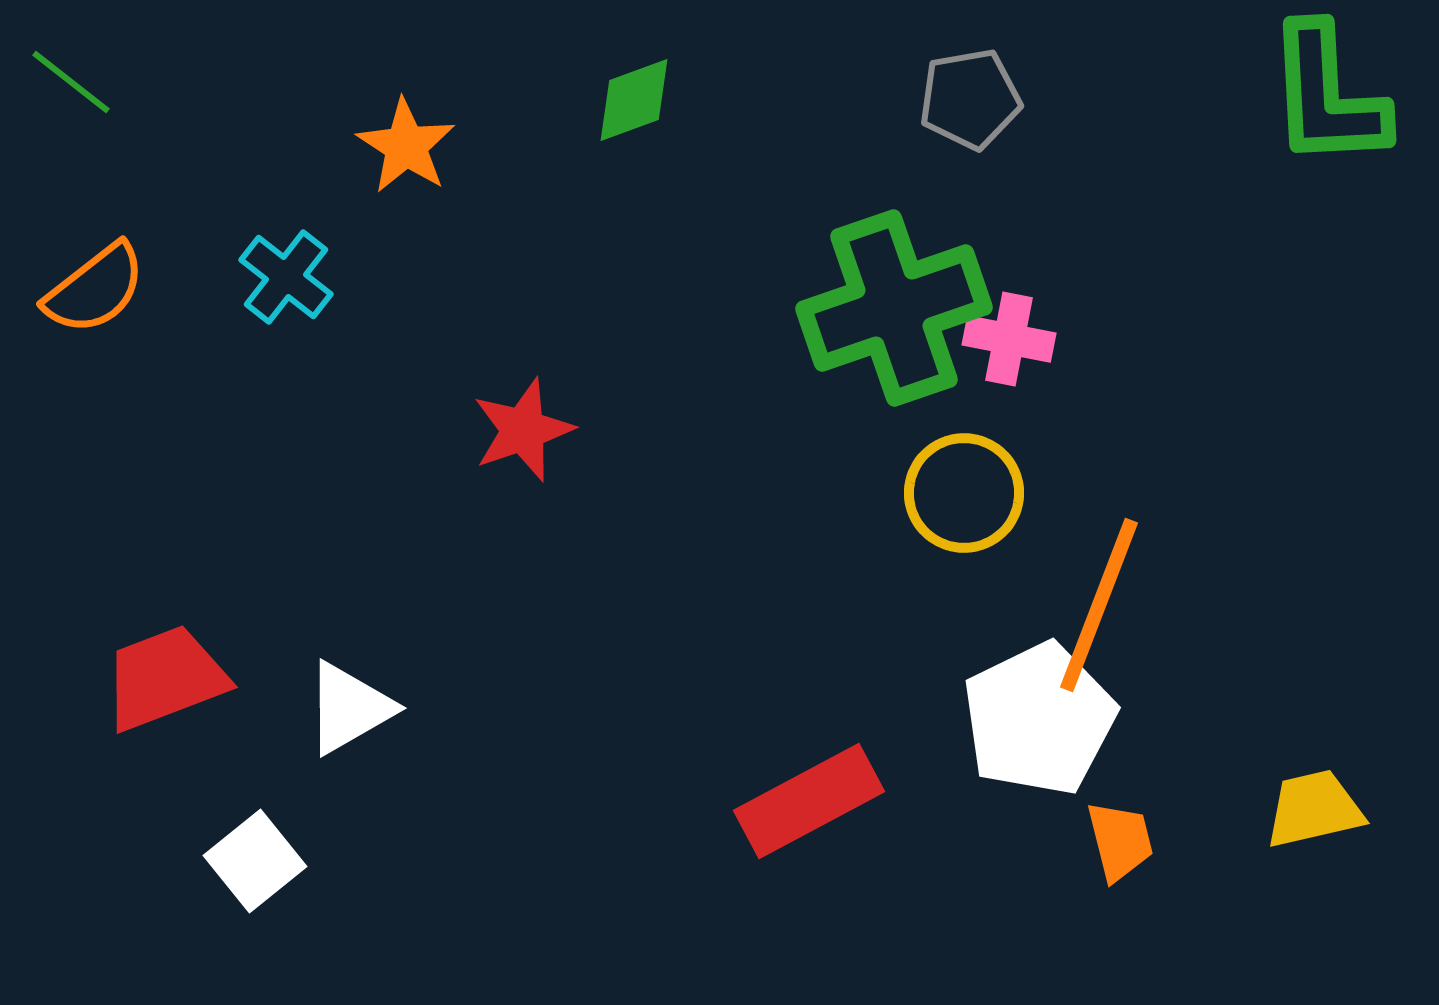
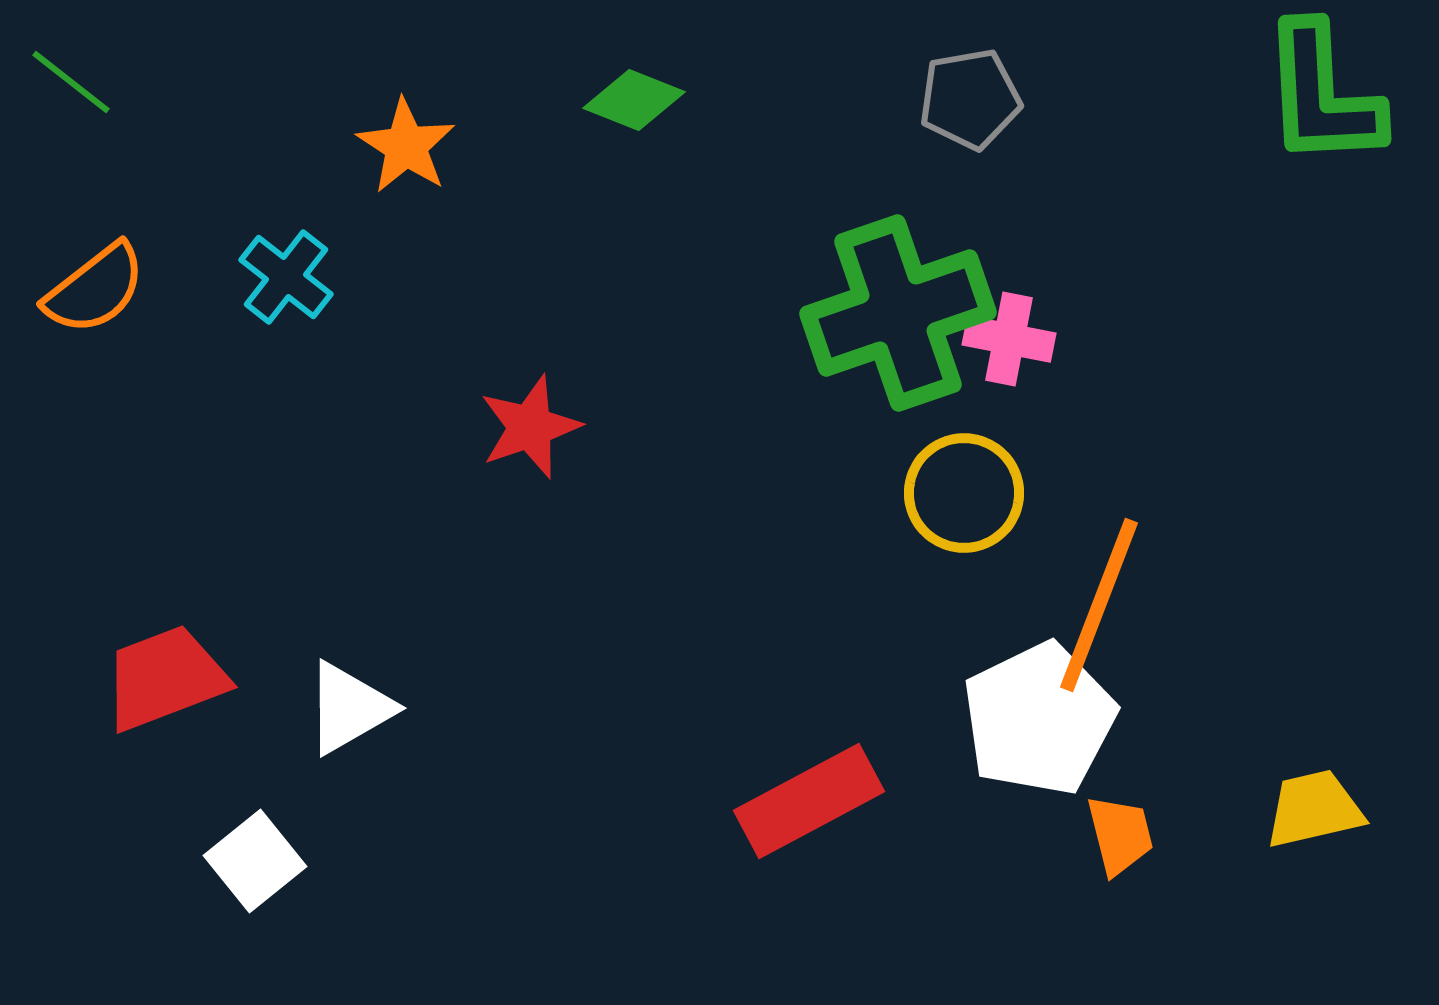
green L-shape: moved 5 px left, 1 px up
green diamond: rotated 42 degrees clockwise
green cross: moved 4 px right, 5 px down
red star: moved 7 px right, 3 px up
orange trapezoid: moved 6 px up
